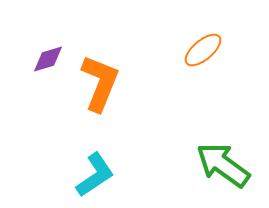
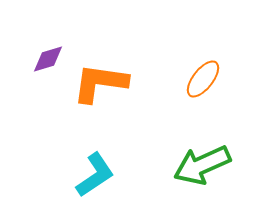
orange ellipse: moved 29 px down; rotated 12 degrees counterclockwise
orange L-shape: rotated 104 degrees counterclockwise
green arrow: moved 21 px left; rotated 60 degrees counterclockwise
